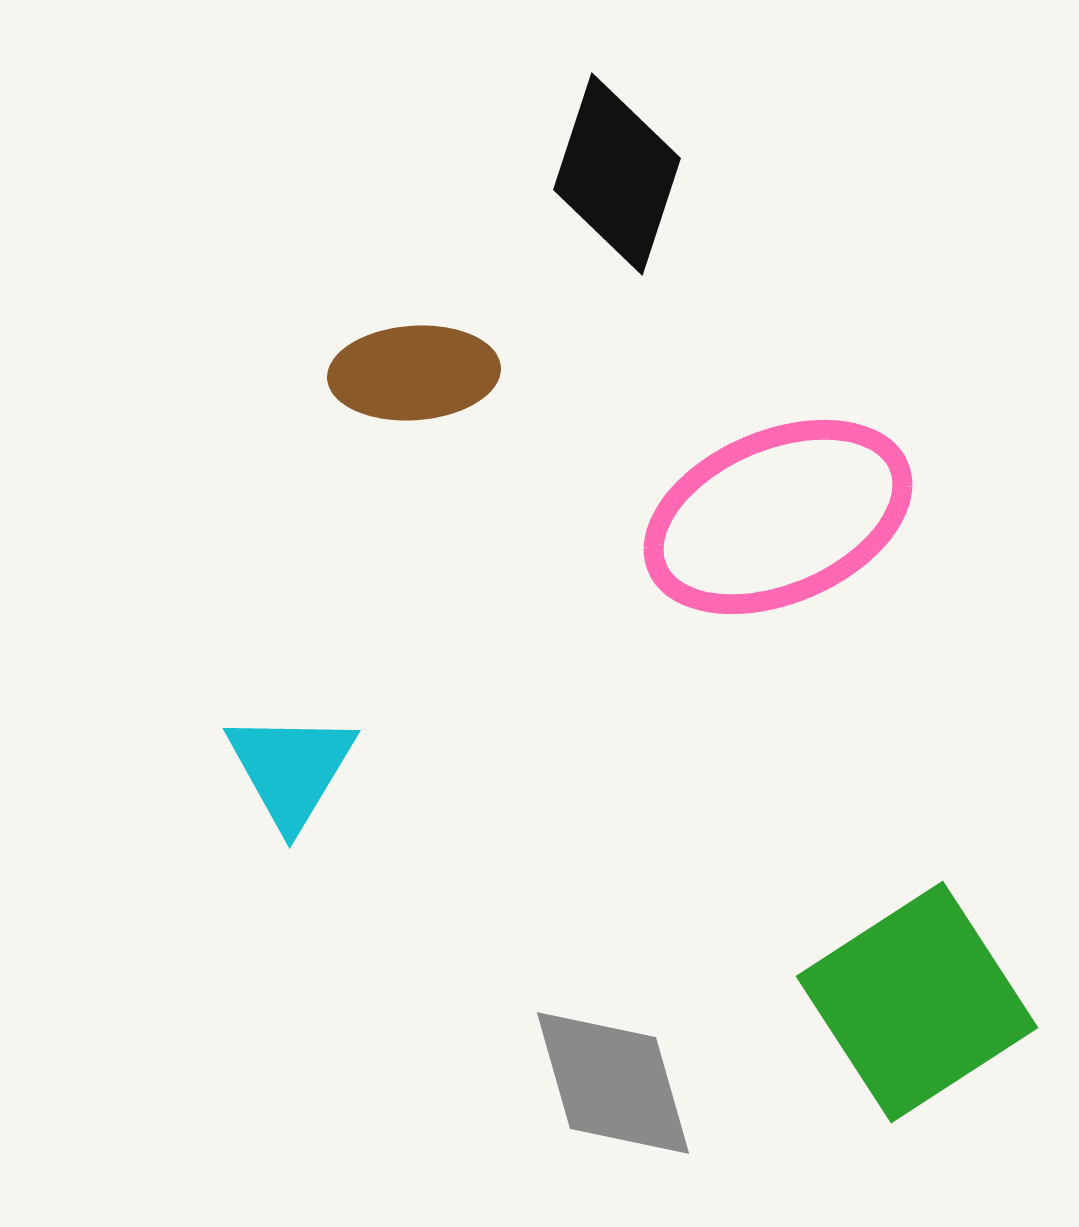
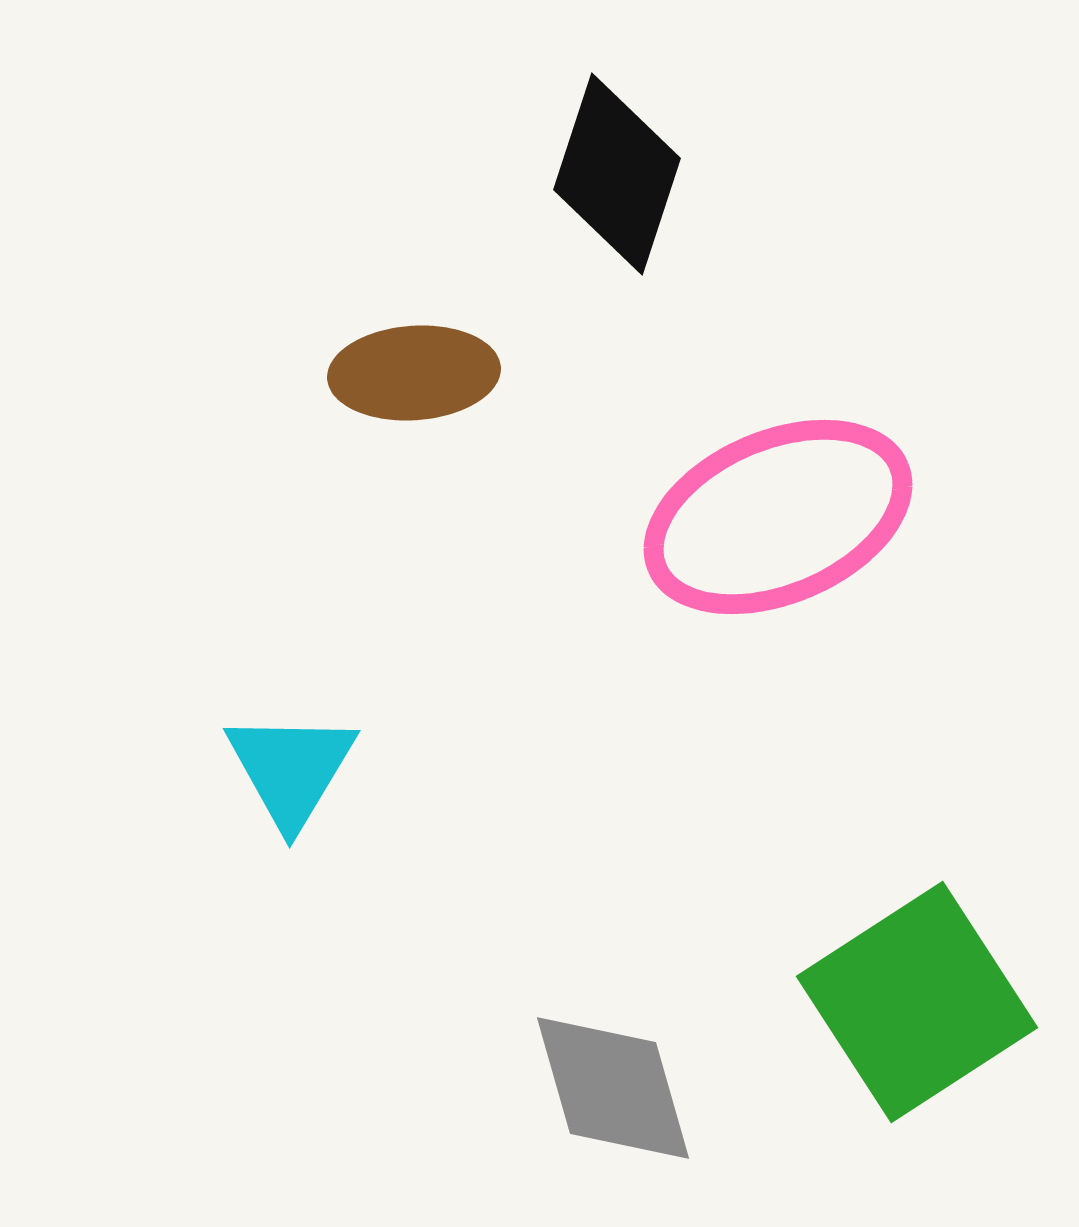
gray diamond: moved 5 px down
